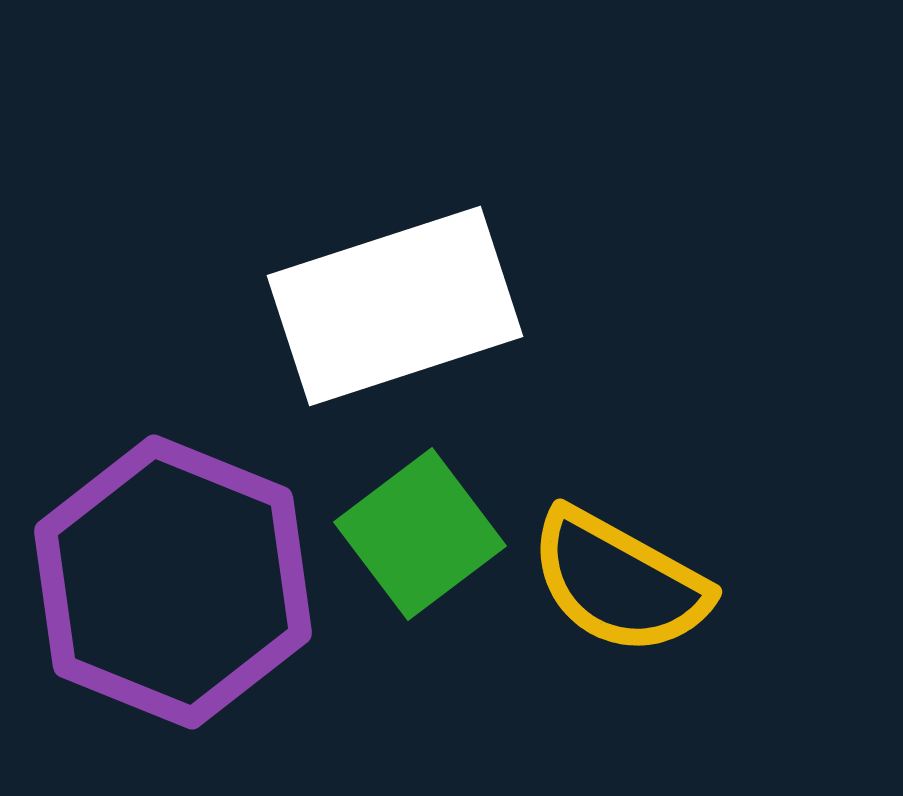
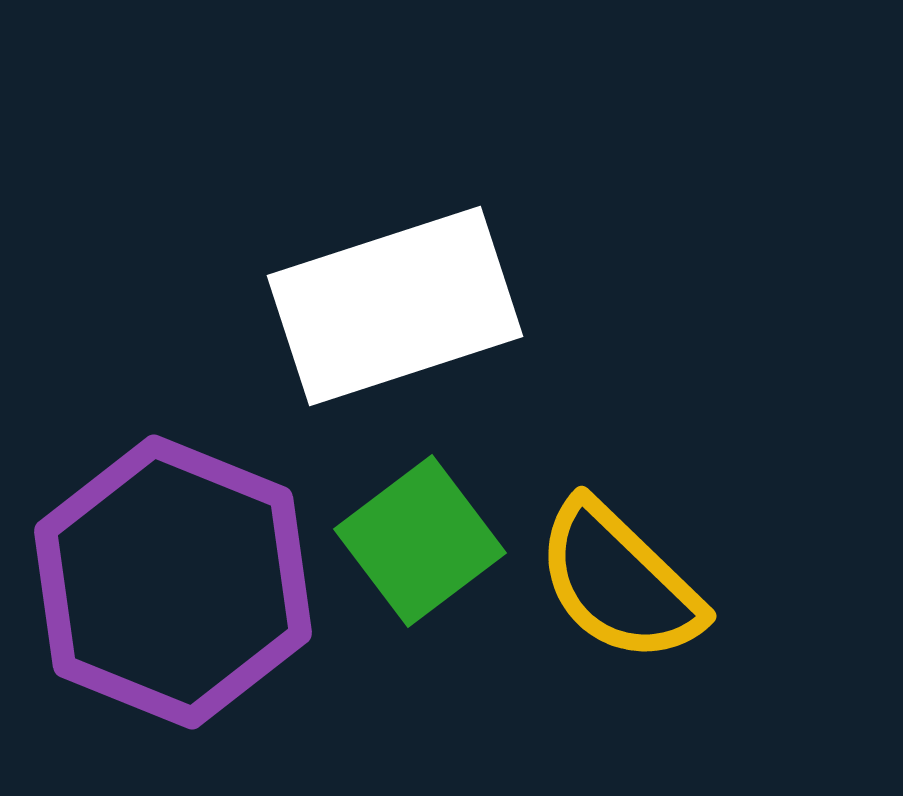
green square: moved 7 px down
yellow semicircle: rotated 15 degrees clockwise
